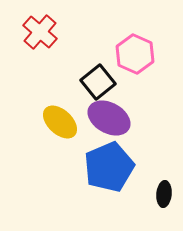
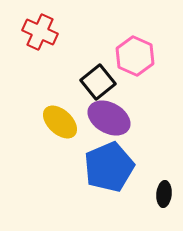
red cross: rotated 16 degrees counterclockwise
pink hexagon: moved 2 px down
